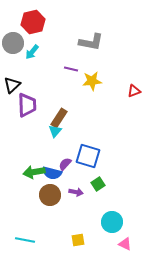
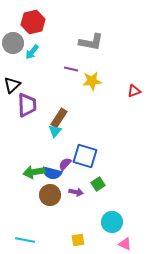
blue square: moved 3 px left
